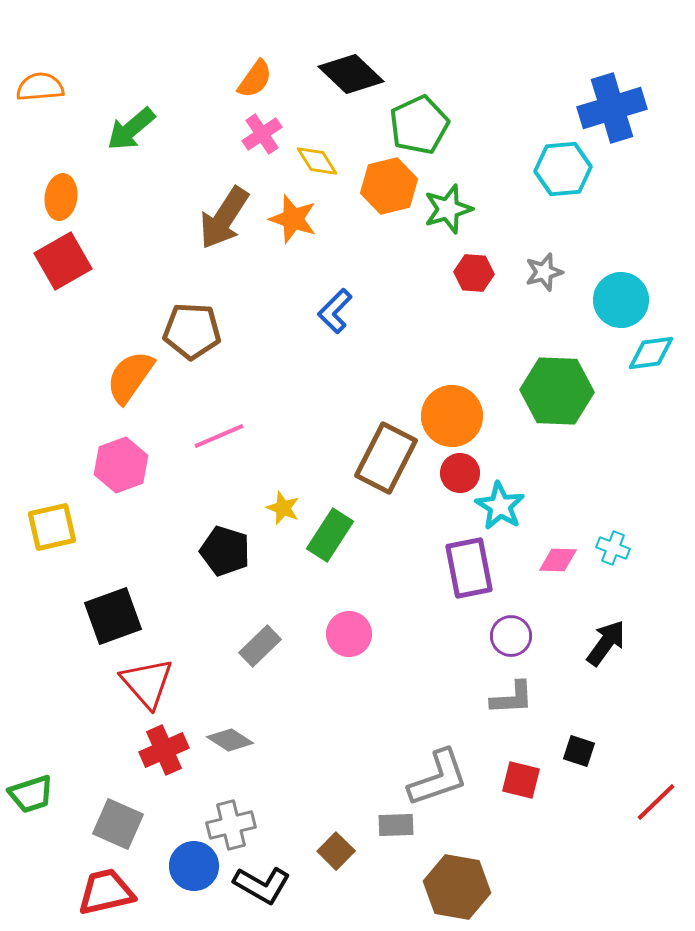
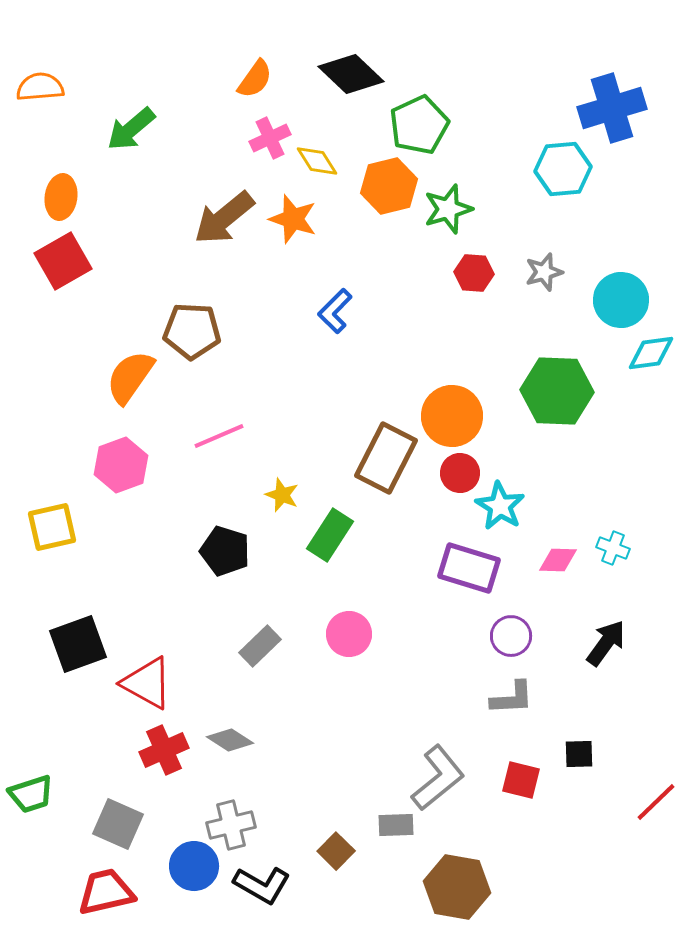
pink cross at (262, 134): moved 8 px right, 4 px down; rotated 9 degrees clockwise
brown arrow at (224, 218): rotated 18 degrees clockwise
yellow star at (283, 508): moved 1 px left, 13 px up
purple rectangle at (469, 568): rotated 62 degrees counterclockwise
black square at (113, 616): moved 35 px left, 28 px down
red triangle at (147, 683): rotated 20 degrees counterclockwise
black square at (579, 751): moved 3 px down; rotated 20 degrees counterclockwise
gray L-shape at (438, 778): rotated 20 degrees counterclockwise
